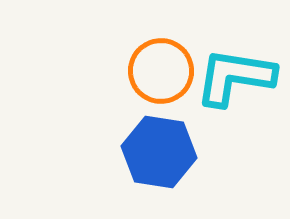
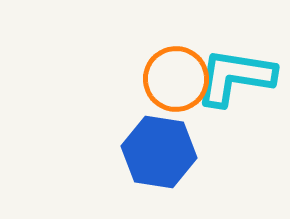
orange circle: moved 15 px right, 8 px down
